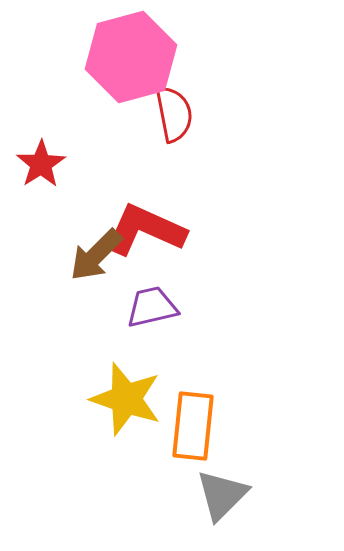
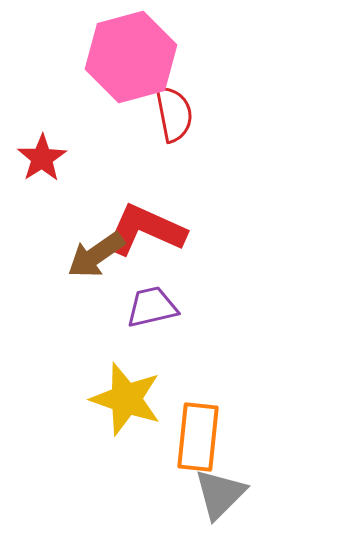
red star: moved 1 px right, 6 px up
brown arrow: rotated 10 degrees clockwise
orange rectangle: moved 5 px right, 11 px down
gray triangle: moved 2 px left, 1 px up
